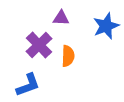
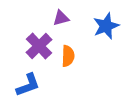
purple triangle: rotated 18 degrees counterclockwise
purple cross: moved 1 px down
